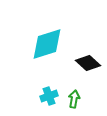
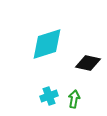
black diamond: rotated 30 degrees counterclockwise
